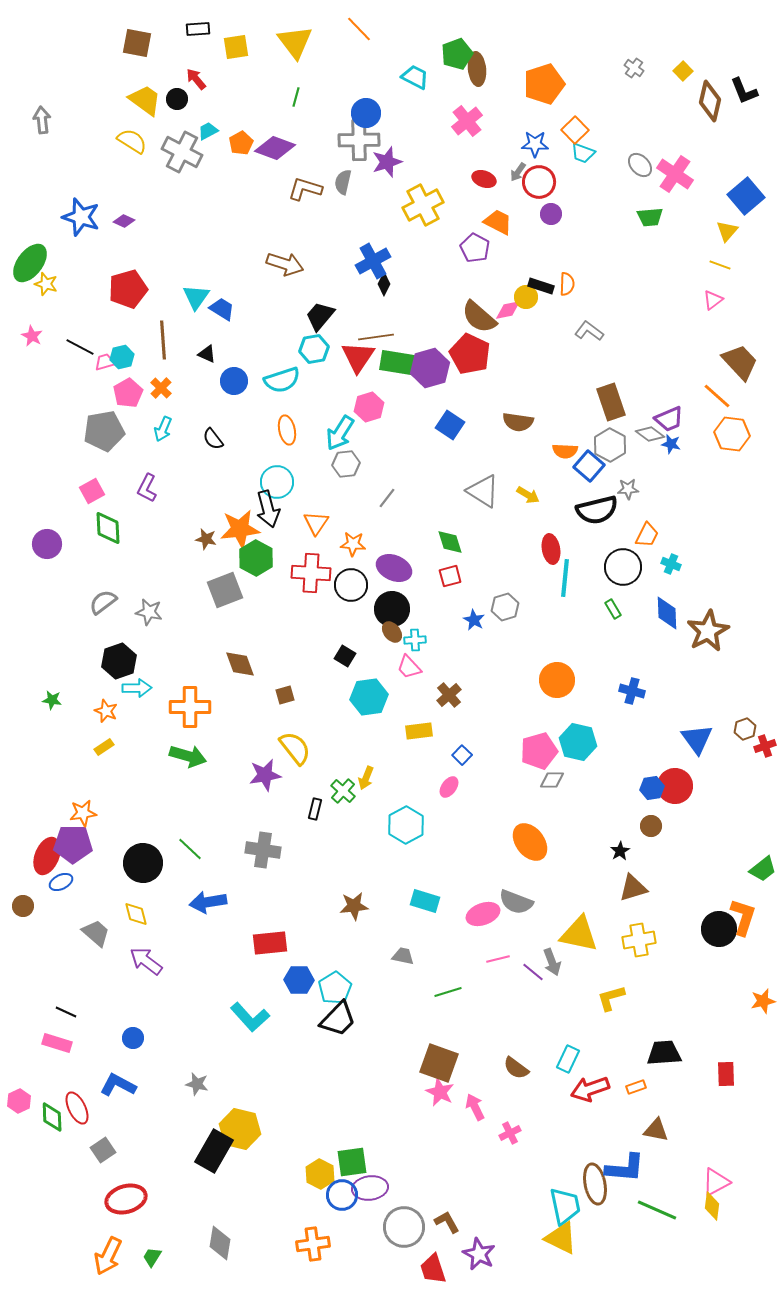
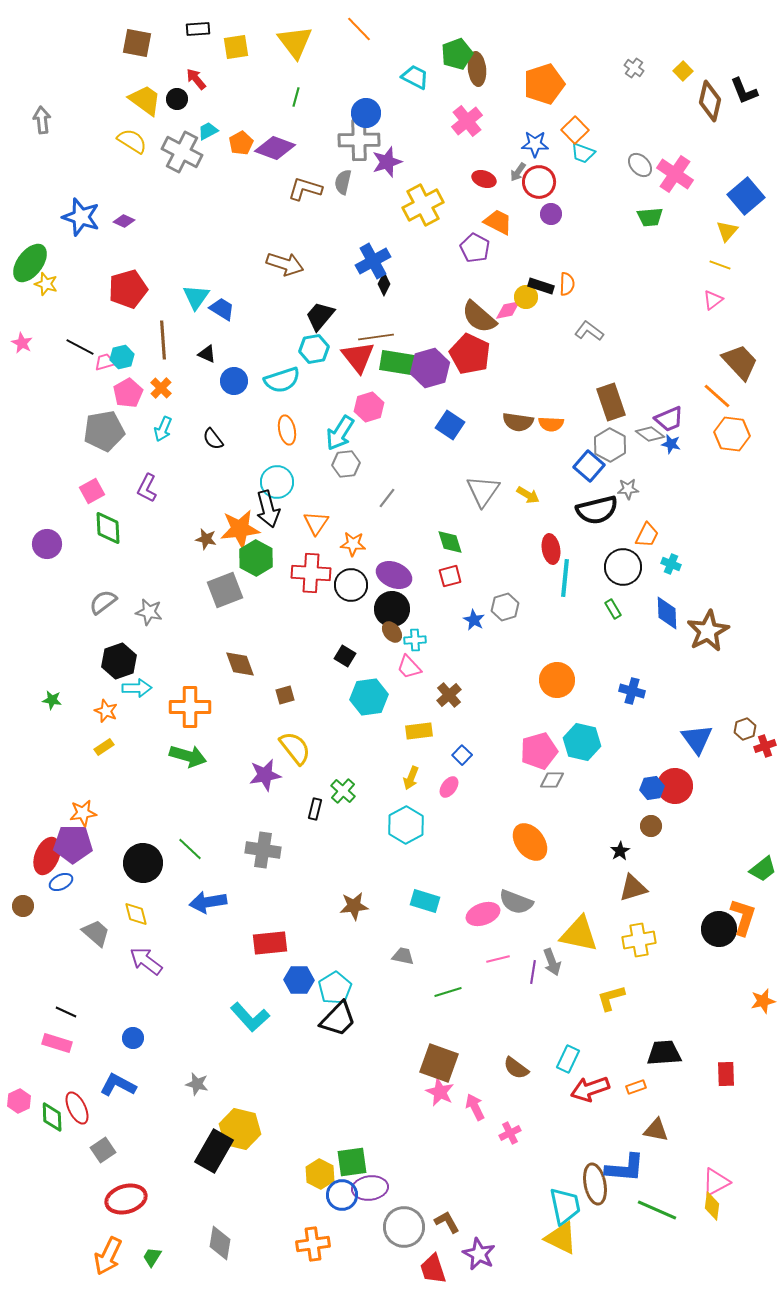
pink star at (32, 336): moved 10 px left, 7 px down
red triangle at (358, 357): rotated 12 degrees counterclockwise
orange semicircle at (565, 451): moved 14 px left, 27 px up
gray triangle at (483, 491): rotated 33 degrees clockwise
purple ellipse at (394, 568): moved 7 px down
cyan hexagon at (578, 742): moved 4 px right
yellow arrow at (366, 778): moved 45 px right
purple line at (533, 972): rotated 60 degrees clockwise
